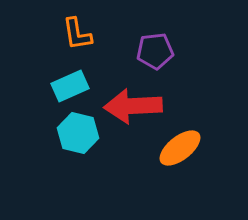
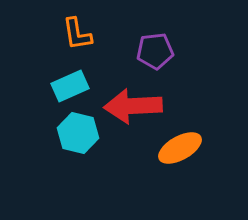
orange ellipse: rotated 9 degrees clockwise
